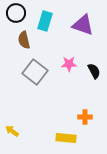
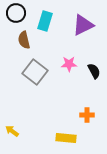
purple triangle: rotated 45 degrees counterclockwise
orange cross: moved 2 px right, 2 px up
